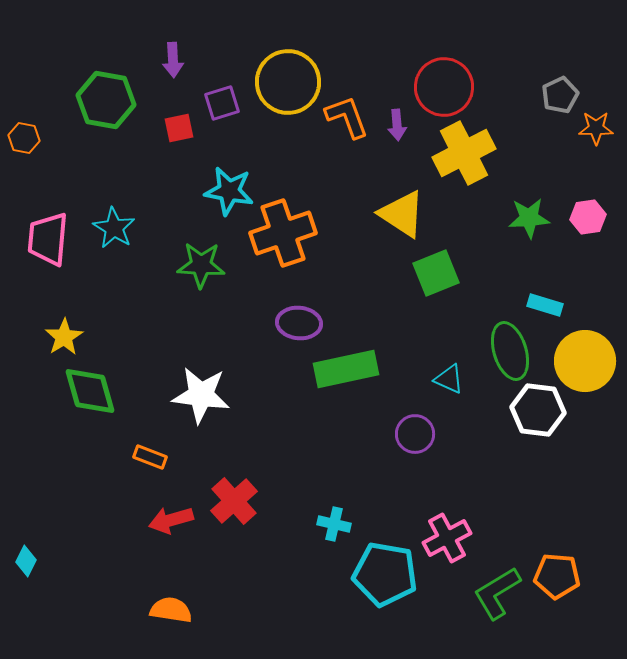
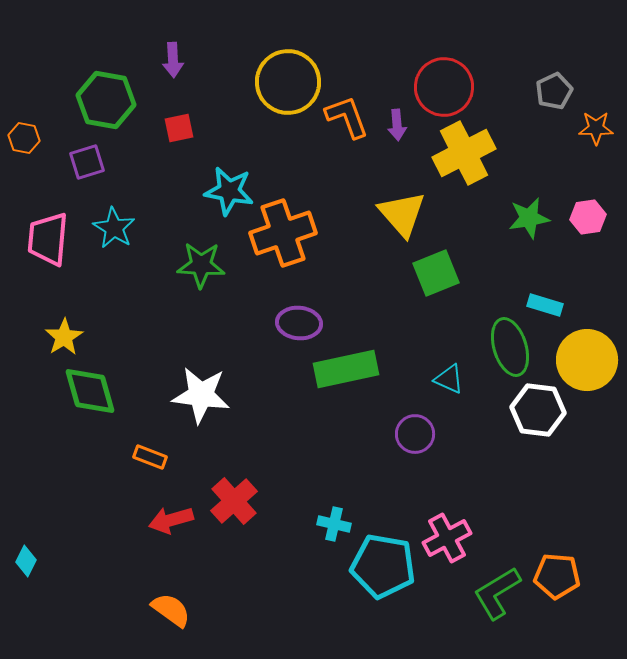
gray pentagon at (560, 95): moved 6 px left, 4 px up
purple square at (222, 103): moved 135 px left, 59 px down
yellow triangle at (402, 214): rotated 16 degrees clockwise
green star at (529, 218): rotated 6 degrees counterclockwise
green ellipse at (510, 351): moved 4 px up
yellow circle at (585, 361): moved 2 px right, 1 px up
cyan pentagon at (385, 574): moved 2 px left, 8 px up
orange semicircle at (171, 610): rotated 27 degrees clockwise
